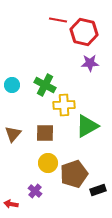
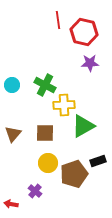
red line: rotated 72 degrees clockwise
green triangle: moved 4 px left
black rectangle: moved 29 px up
